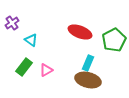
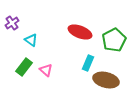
pink triangle: rotated 48 degrees counterclockwise
brown ellipse: moved 18 px right
